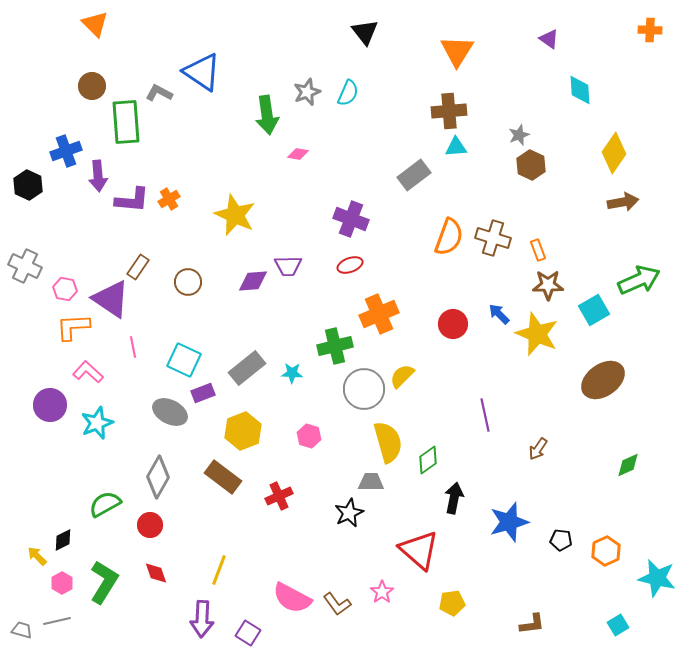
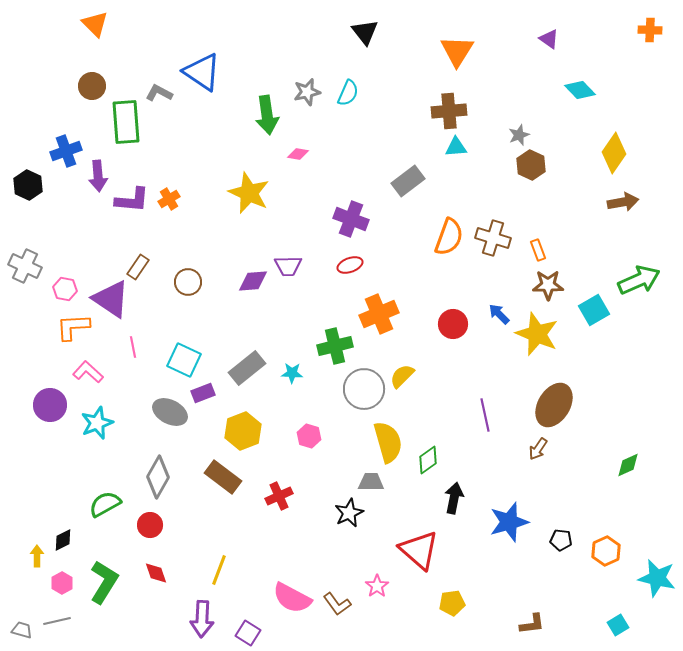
cyan diamond at (580, 90): rotated 40 degrees counterclockwise
gray star at (307, 92): rotated 8 degrees clockwise
gray rectangle at (414, 175): moved 6 px left, 6 px down
yellow star at (235, 215): moved 14 px right, 22 px up
brown ellipse at (603, 380): moved 49 px left, 25 px down; rotated 24 degrees counterclockwise
yellow arrow at (37, 556): rotated 45 degrees clockwise
pink star at (382, 592): moved 5 px left, 6 px up
